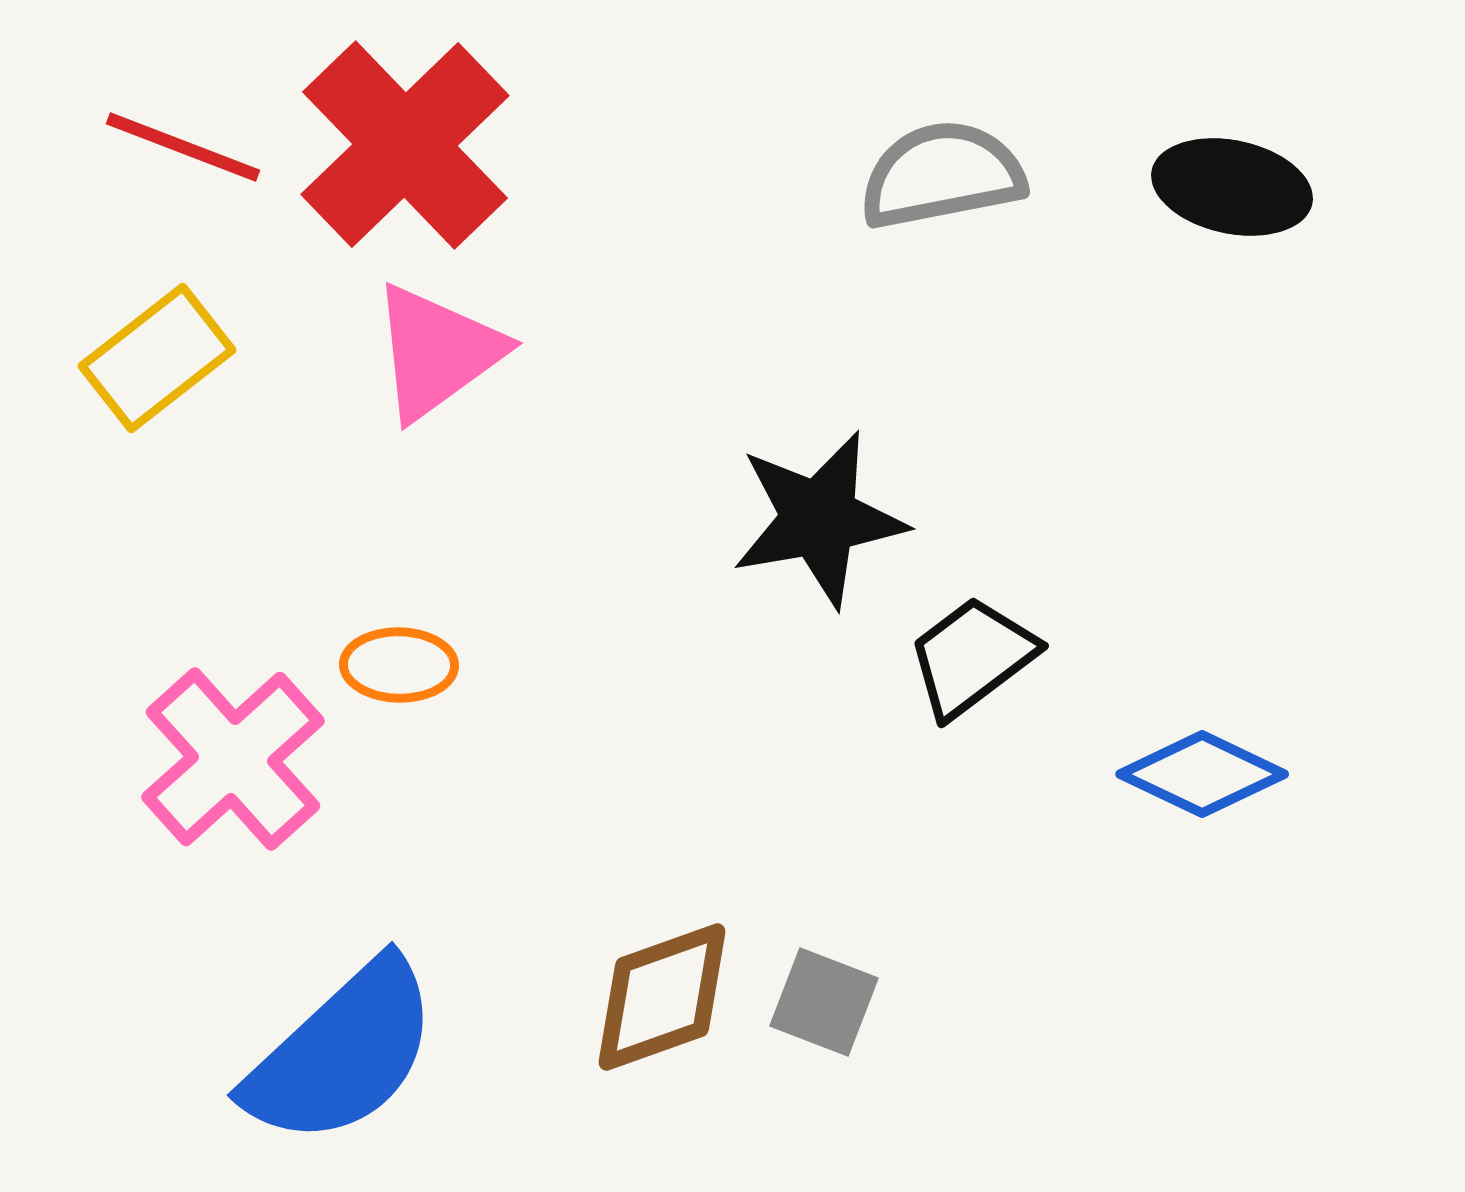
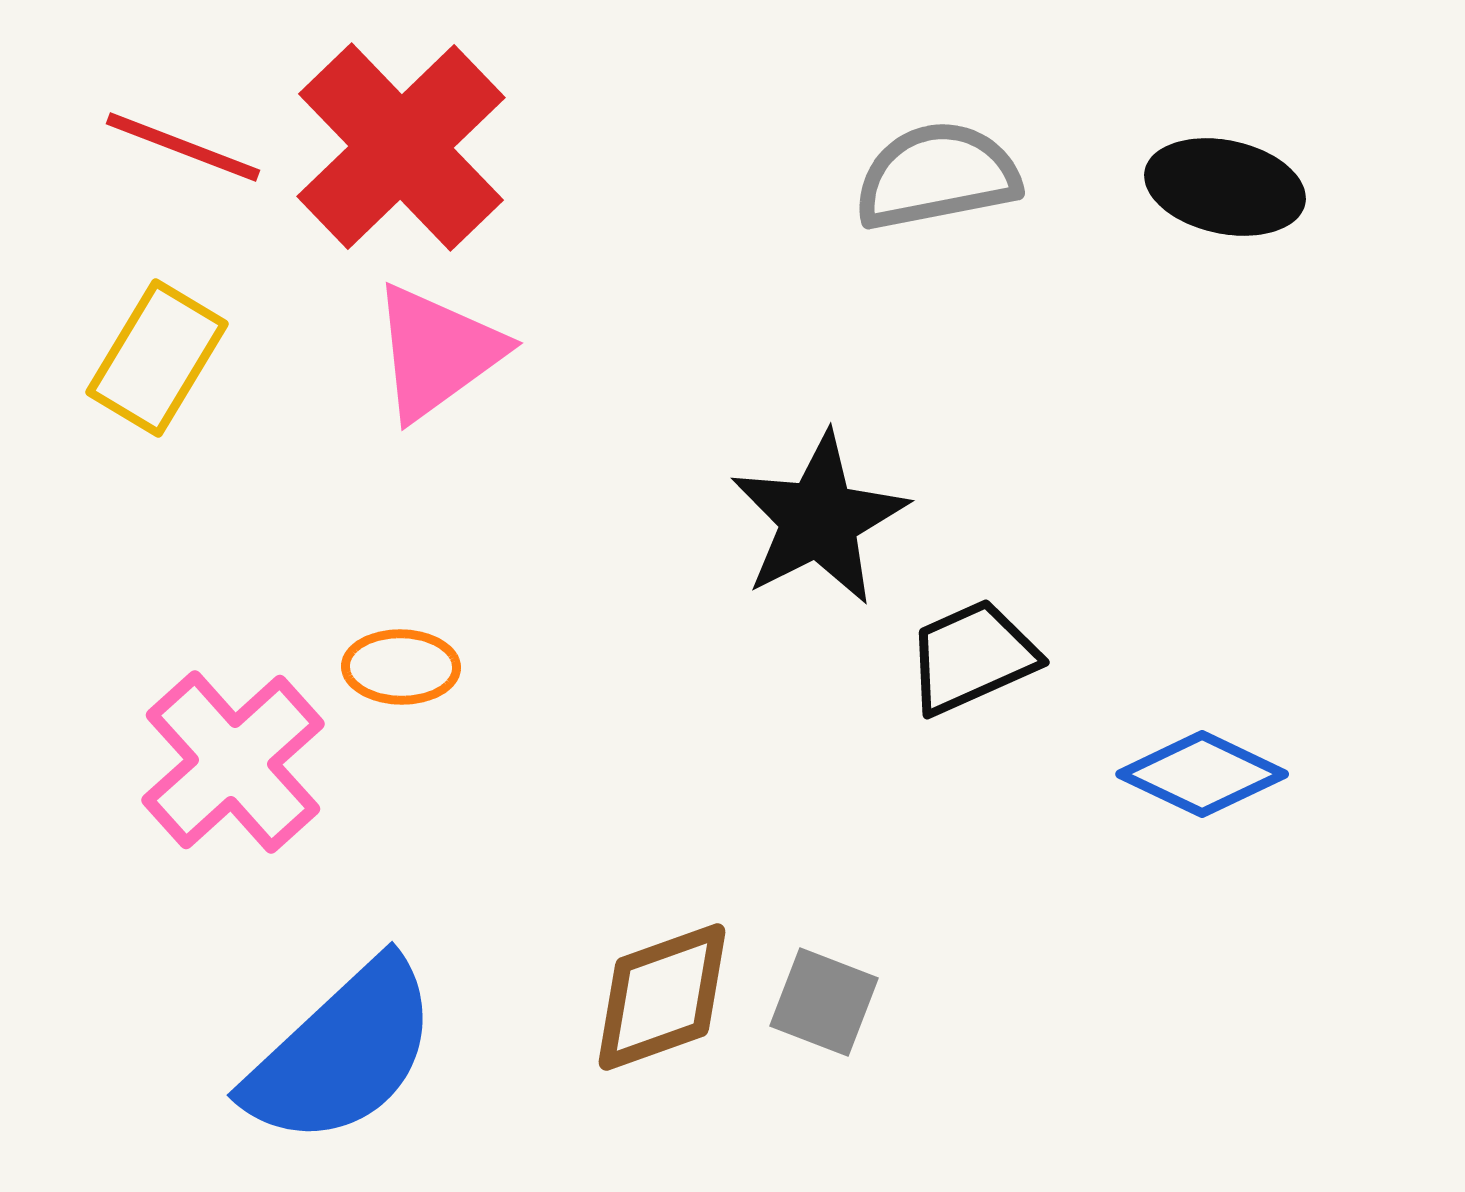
red cross: moved 4 px left, 2 px down
gray semicircle: moved 5 px left, 1 px down
black ellipse: moved 7 px left
yellow rectangle: rotated 21 degrees counterclockwise
black star: rotated 17 degrees counterclockwise
black trapezoid: rotated 13 degrees clockwise
orange ellipse: moved 2 px right, 2 px down
pink cross: moved 3 px down
